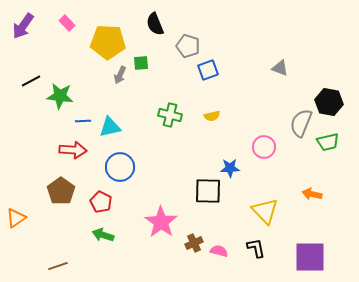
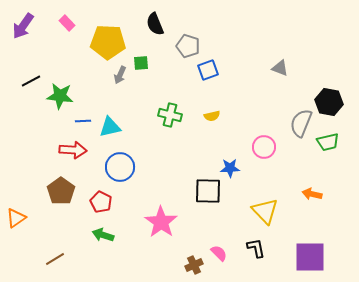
brown cross: moved 22 px down
pink semicircle: moved 2 px down; rotated 30 degrees clockwise
brown line: moved 3 px left, 7 px up; rotated 12 degrees counterclockwise
